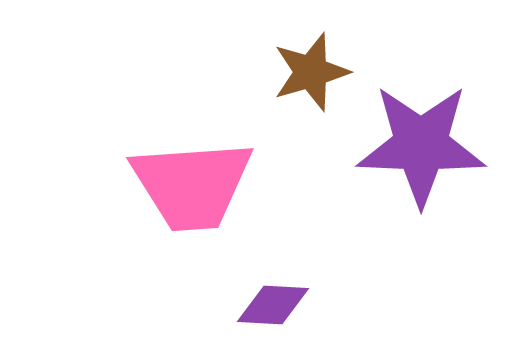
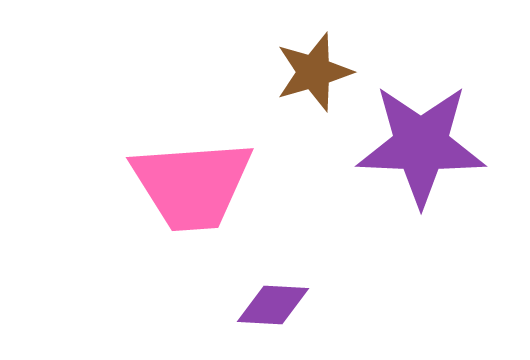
brown star: moved 3 px right
